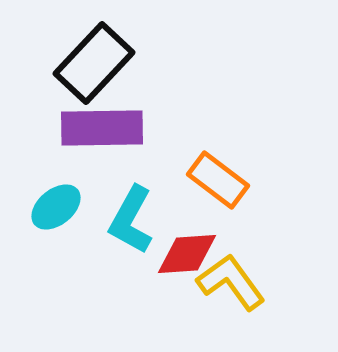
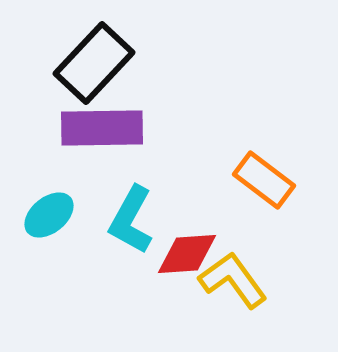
orange rectangle: moved 46 px right
cyan ellipse: moved 7 px left, 8 px down
yellow L-shape: moved 2 px right, 2 px up
